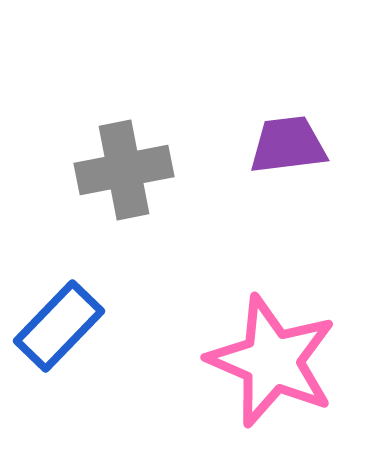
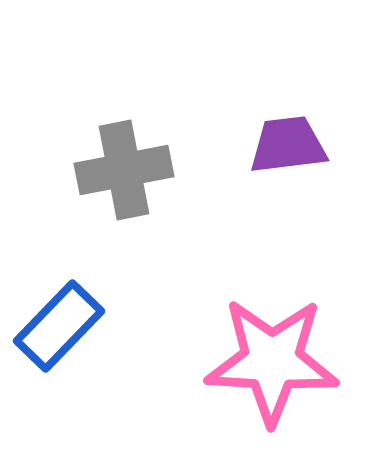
pink star: rotated 20 degrees counterclockwise
